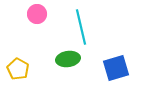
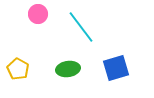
pink circle: moved 1 px right
cyan line: rotated 24 degrees counterclockwise
green ellipse: moved 10 px down
